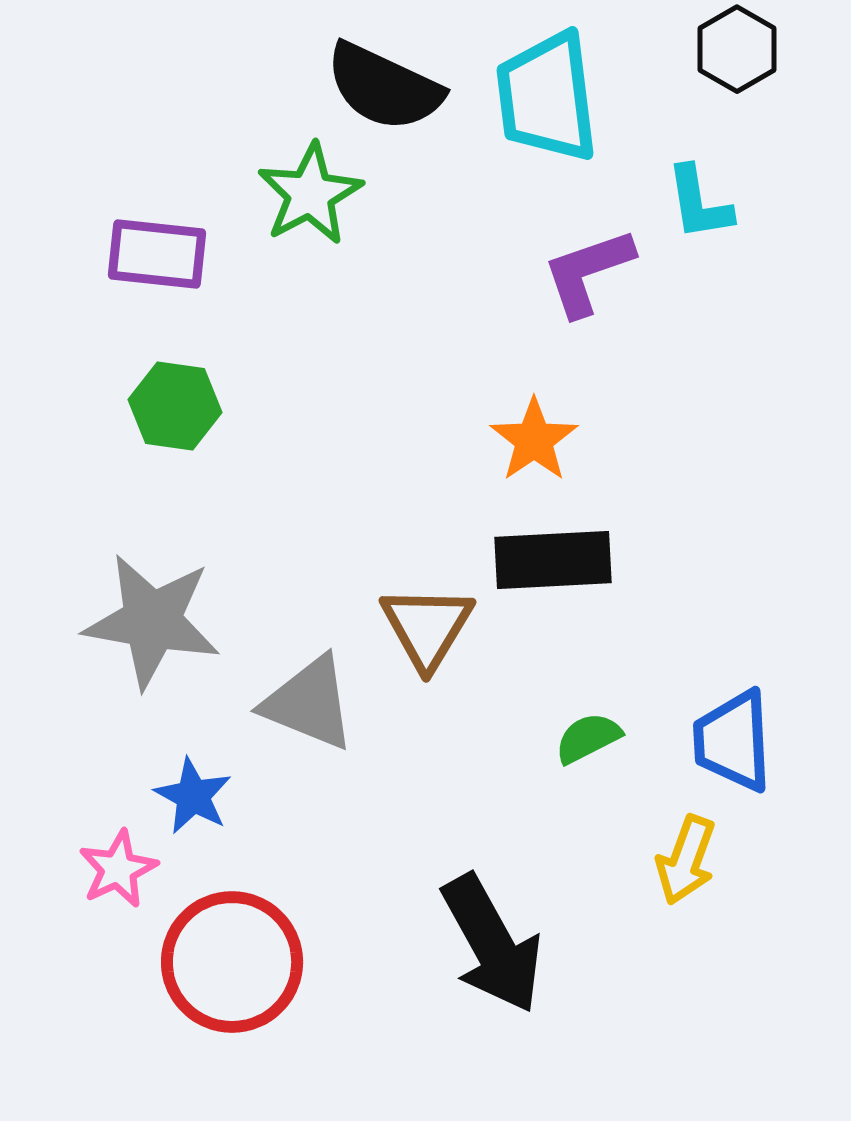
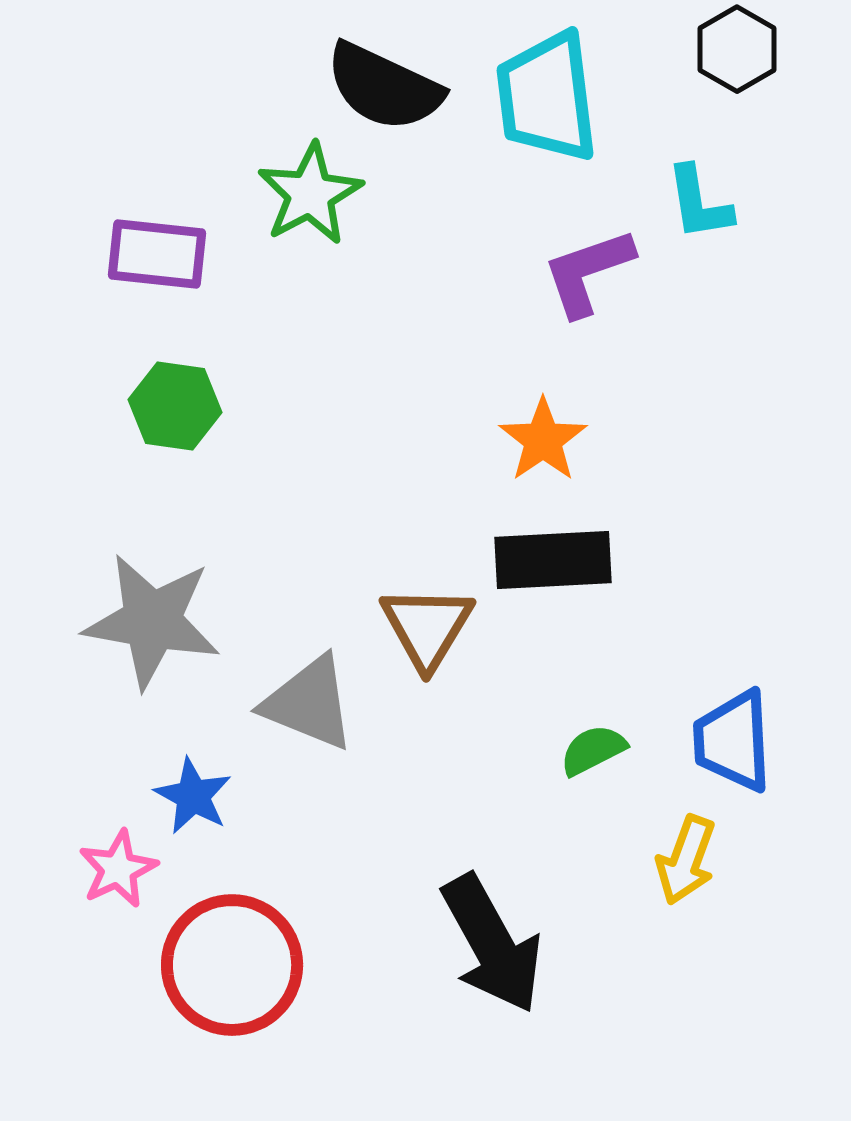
orange star: moved 9 px right
green semicircle: moved 5 px right, 12 px down
red circle: moved 3 px down
